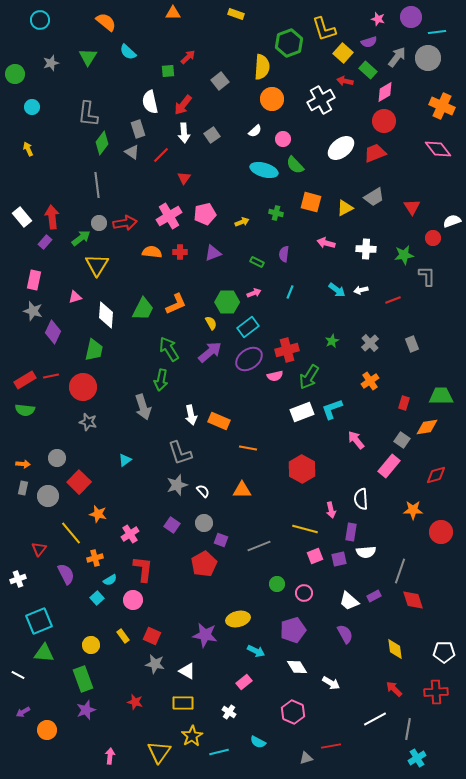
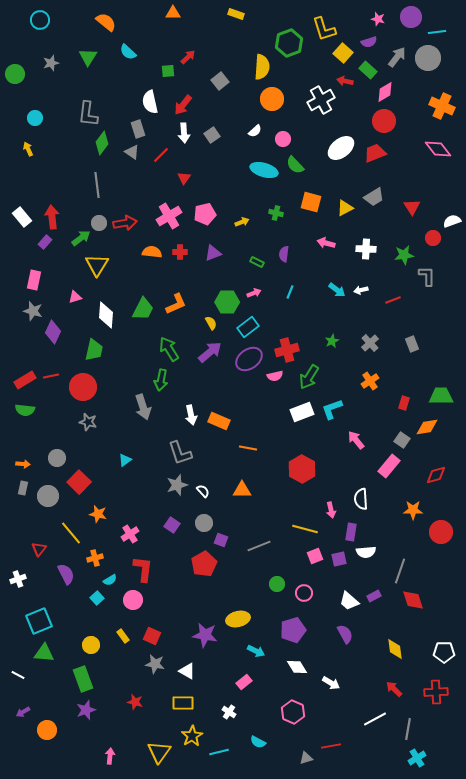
cyan circle at (32, 107): moved 3 px right, 11 px down
